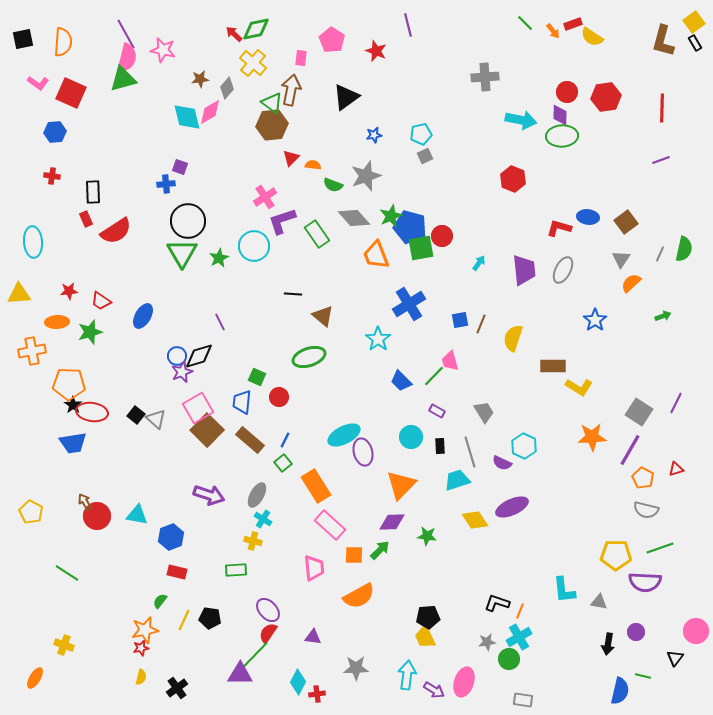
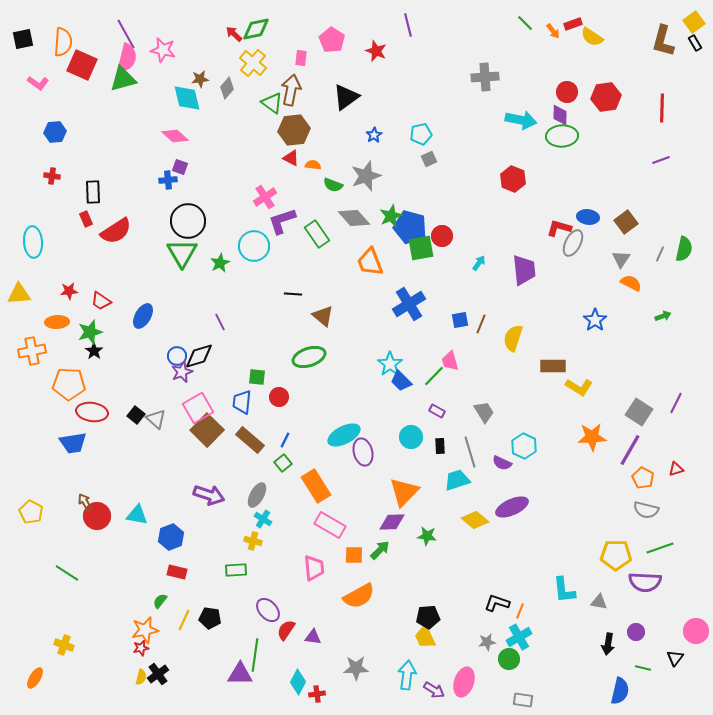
red square at (71, 93): moved 11 px right, 28 px up
pink diamond at (210, 112): moved 35 px left, 24 px down; rotated 72 degrees clockwise
cyan diamond at (187, 117): moved 19 px up
brown hexagon at (272, 125): moved 22 px right, 5 px down
blue star at (374, 135): rotated 21 degrees counterclockwise
gray square at (425, 156): moved 4 px right, 3 px down
red triangle at (291, 158): rotated 48 degrees counterclockwise
blue cross at (166, 184): moved 2 px right, 4 px up
orange trapezoid at (376, 255): moved 6 px left, 7 px down
green star at (219, 258): moved 1 px right, 5 px down
gray ellipse at (563, 270): moved 10 px right, 27 px up
orange semicircle at (631, 283): rotated 70 degrees clockwise
cyan star at (378, 339): moved 12 px right, 25 px down
green square at (257, 377): rotated 18 degrees counterclockwise
black star at (73, 405): moved 21 px right, 54 px up
orange triangle at (401, 485): moved 3 px right, 7 px down
yellow diamond at (475, 520): rotated 16 degrees counterclockwise
pink rectangle at (330, 525): rotated 12 degrees counterclockwise
red semicircle at (268, 633): moved 18 px right, 3 px up
green line at (255, 655): rotated 36 degrees counterclockwise
green line at (643, 676): moved 8 px up
black cross at (177, 688): moved 19 px left, 14 px up
